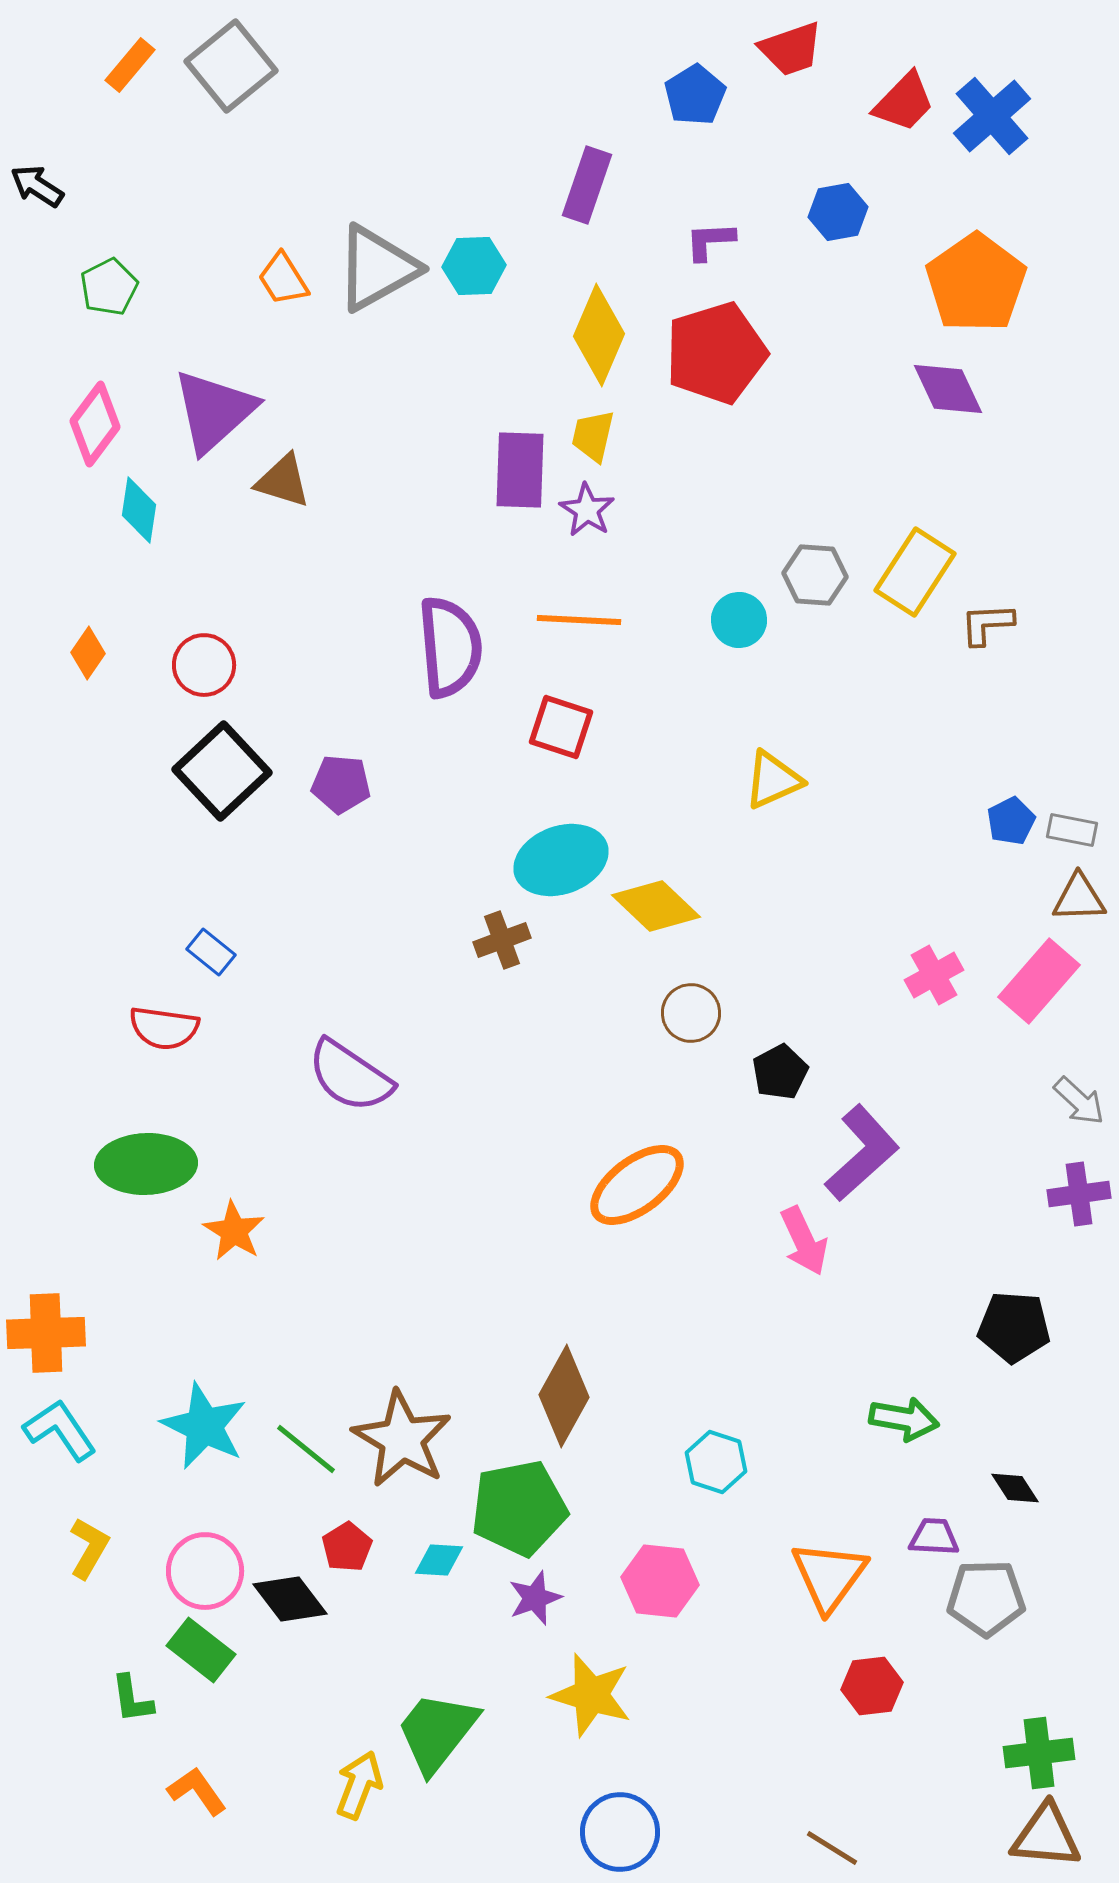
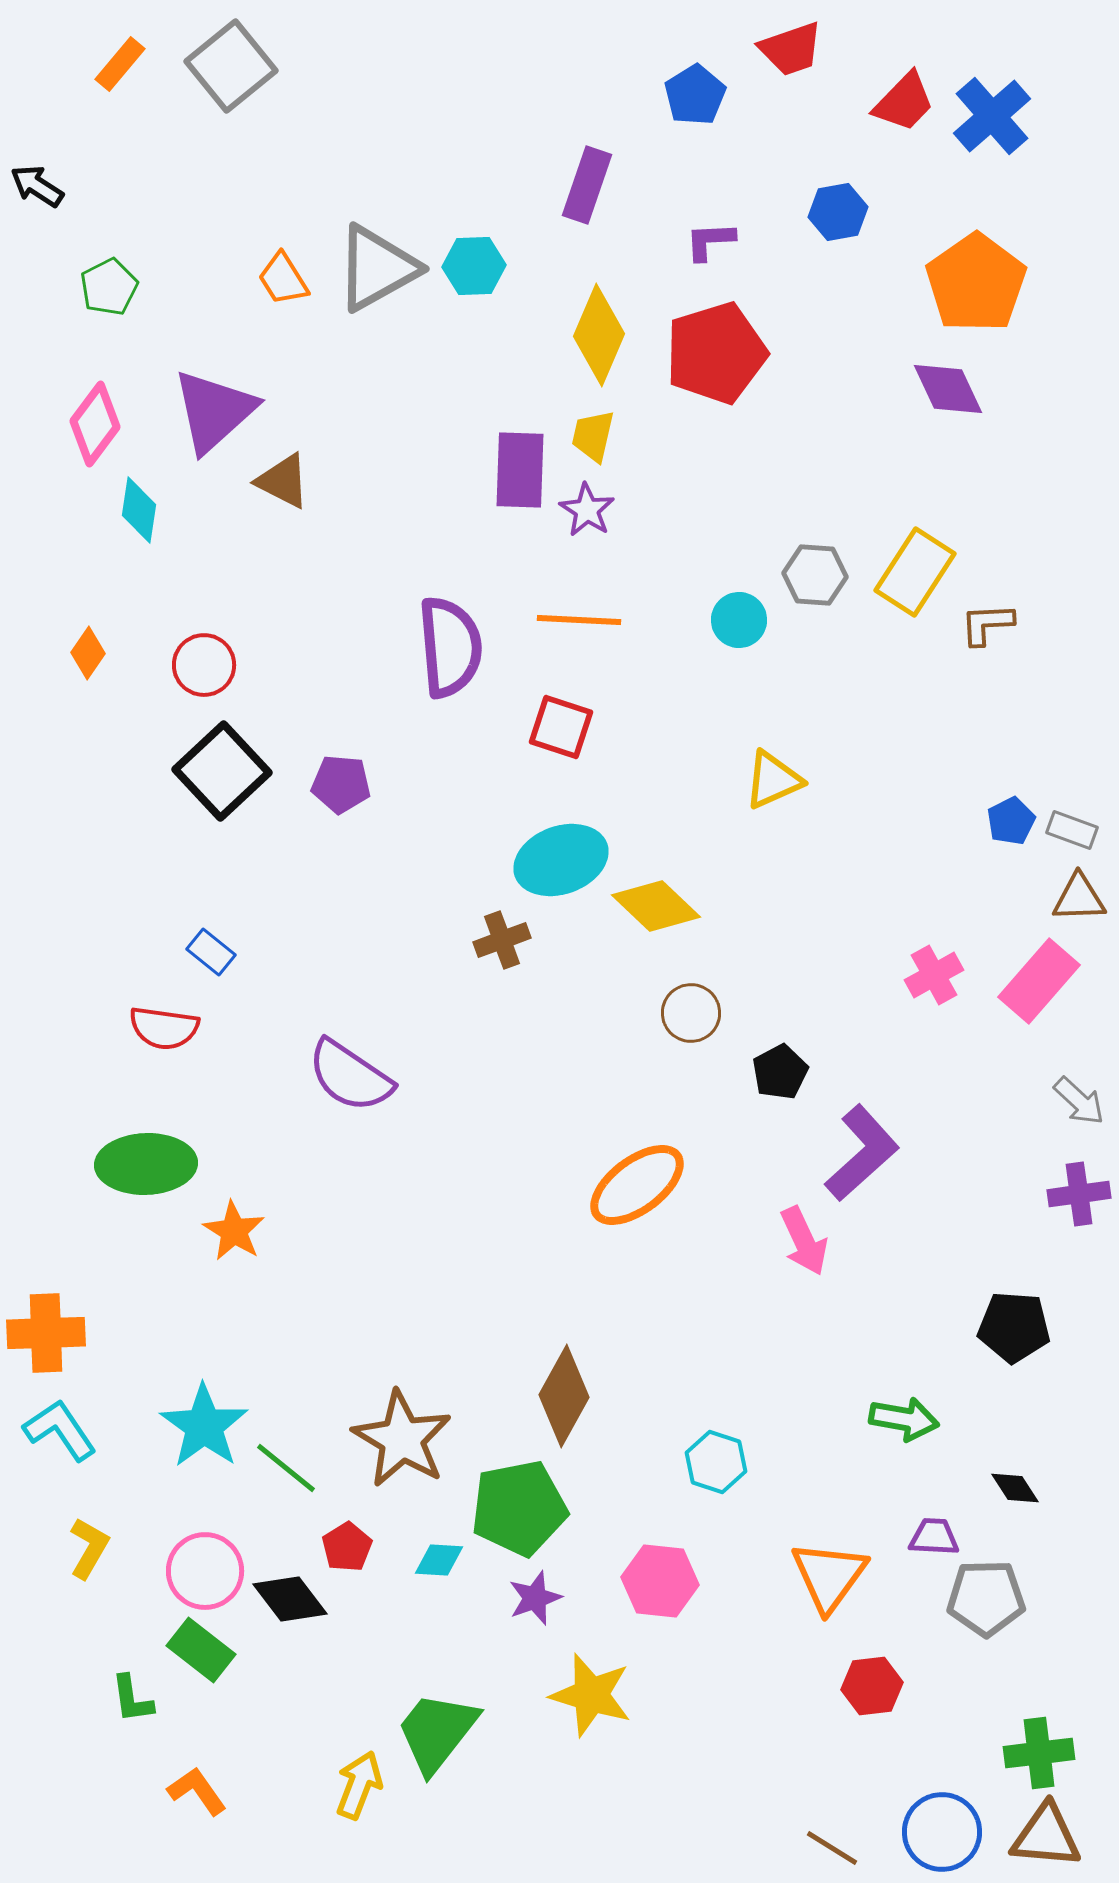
orange rectangle at (130, 65): moved 10 px left, 1 px up
brown triangle at (283, 481): rotated 10 degrees clockwise
gray rectangle at (1072, 830): rotated 9 degrees clockwise
cyan star at (204, 1426): rotated 10 degrees clockwise
green line at (306, 1449): moved 20 px left, 19 px down
blue circle at (620, 1832): moved 322 px right
